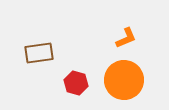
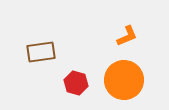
orange L-shape: moved 1 px right, 2 px up
brown rectangle: moved 2 px right, 1 px up
